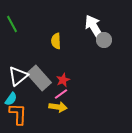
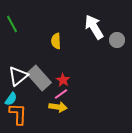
gray circle: moved 13 px right
red star: rotated 16 degrees counterclockwise
